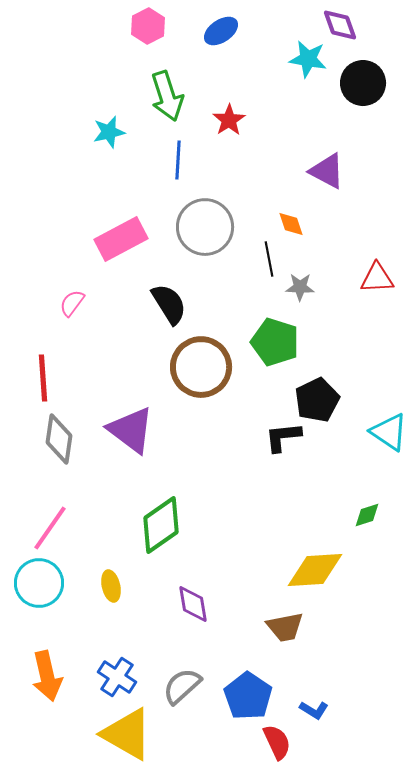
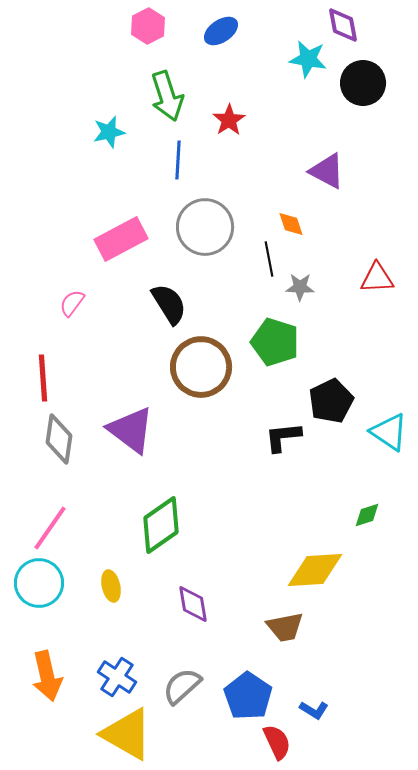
purple diamond at (340, 25): moved 3 px right; rotated 9 degrees clockwise
black pentagon at (317, 400): moved 14 px right, 1 px down
